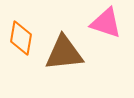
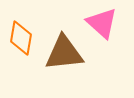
pink triangle: moved 4 px left; rotated 24 degrees clockwise
